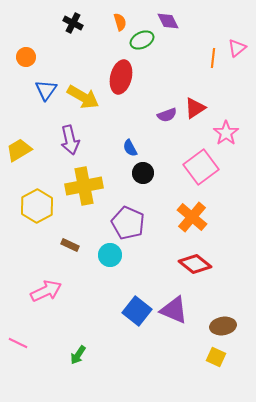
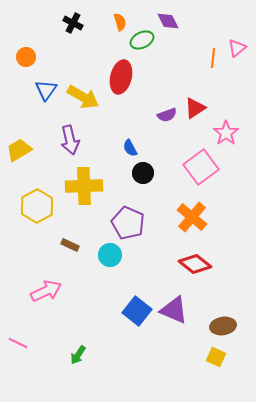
yellow cross: rotated 9 degrees clockwise
